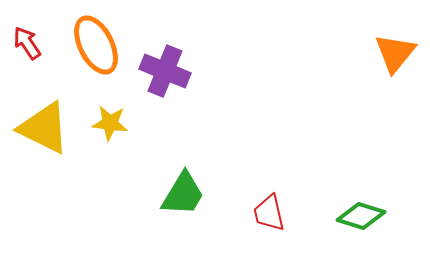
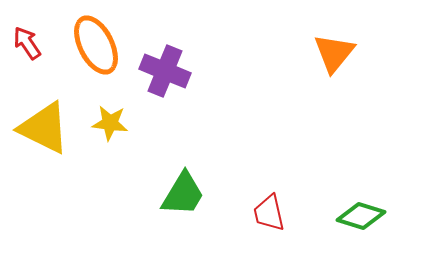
orange triangle: moved 61 px left
